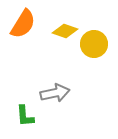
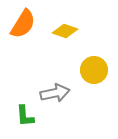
yellow circle: moved 26 px down
